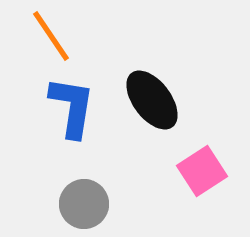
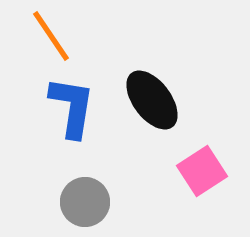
gray circle: moved 1 px right, 2 px up
